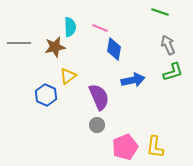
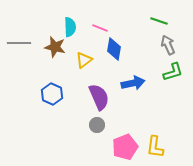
green line: moved 1 px left, 9 px down
brown star: rotated 25 degrees clockwise
yellow triangle: moved 16 px right, 16 px up
blue arrow: moved 3 px down
blue hexagon: moved 6 px right, 1 px up
